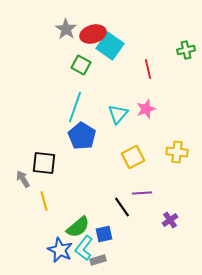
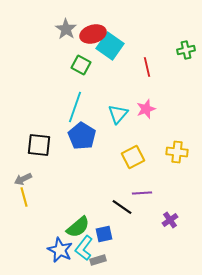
red line: moved 1 px left, 2 px up
black square: moved 5 px left, 18 px up
gray arrow: rotated 84 degrees counterclockwise
yellow line: moved 20 px left, 4 px up
black line: rotated 20 degrees counterclockwise
